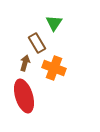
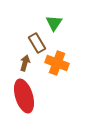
orange cross: moved 3 px right, 5 px up
